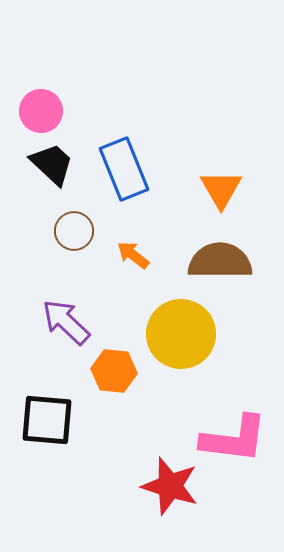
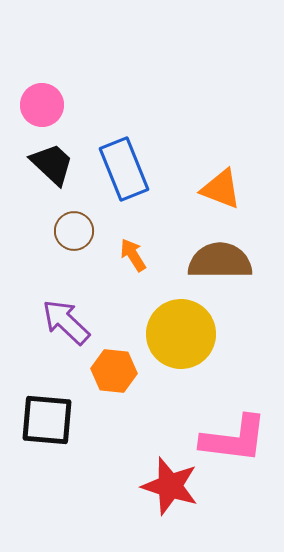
pink circle: moved 1 px right, 6 px up
orange triangle: rotated 39 degrees counterclockwise
orange arrow: rotated 20 degrees clockwise
